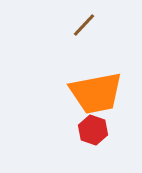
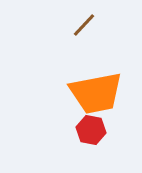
red hexagon: moved 2 px left; rotated 8 degrees counterclockwise
